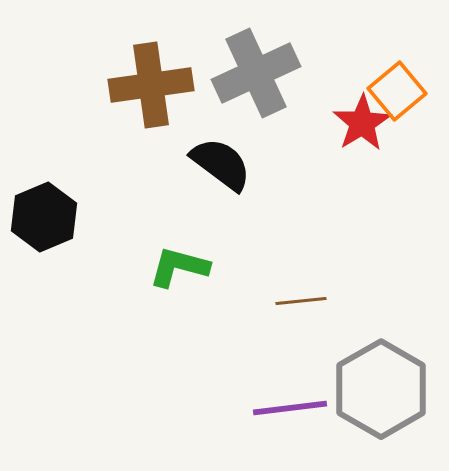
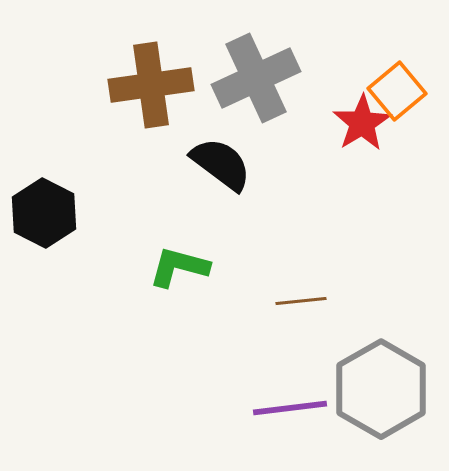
gray cross: moved 5 px down
black hexagon: moved 4 px up; rotated 10 degrees counterclockwise
